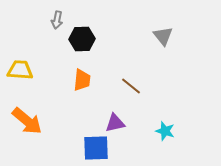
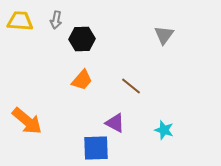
gray arrow: moved 1 px left
gray triangle: moved 1 px right, 1 px up; rotated 15 degrees clockwise
yellow trapezoid: moved 49 px up
orange trapezoid: rotated 35 degrees clockwise
purple triangle: rotated 40 degrees clockwise
cyan star: moved 1 px left, 1 px up
